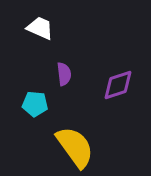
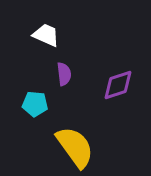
white trapezoid: moved 6 px right, 7 px down
